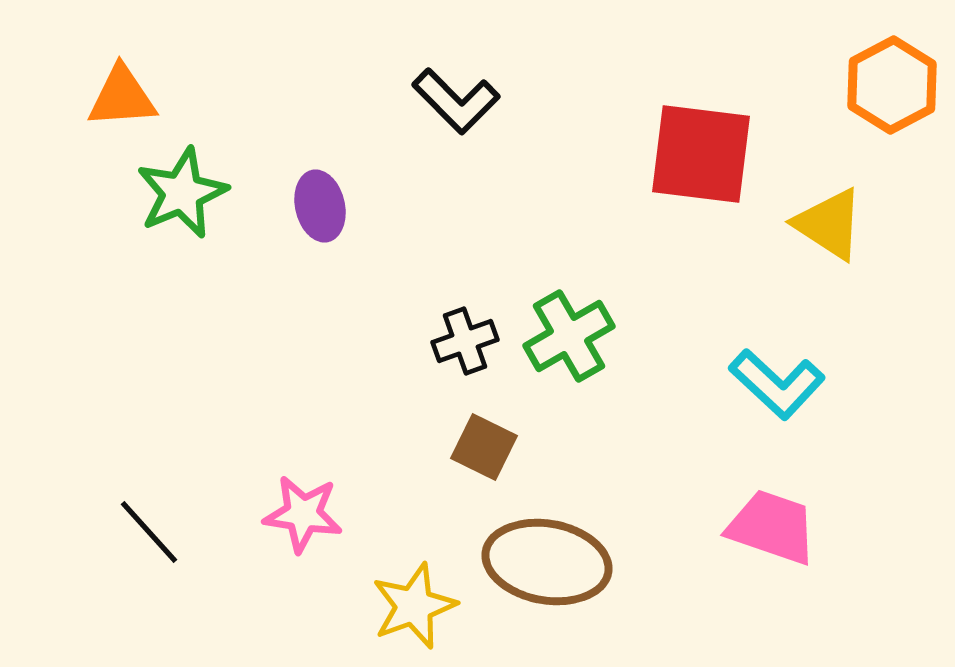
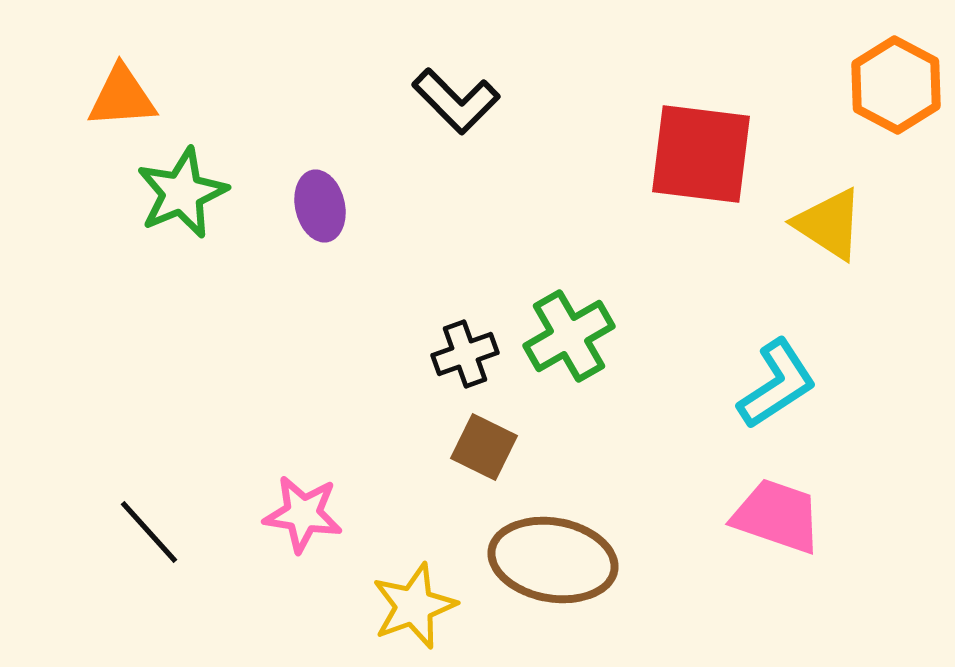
orange hexagon: moved 4 px right; rotated 4 degrees counterclockwise
black cross: moved 13 px down
cyan L-shape: rotated 76 degrees counterclockwise
pink trapezoid: moved 5 px right, 11 px up
brown ellipse: moved 6 px right, 2 px up
